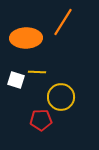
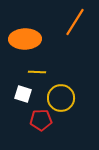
orange line: moved 12 px right
orange ellipse: moved 1 px left, 1 px down
white square: moved 7 px right, 14 px down
yellow circle: moved 1 px down
